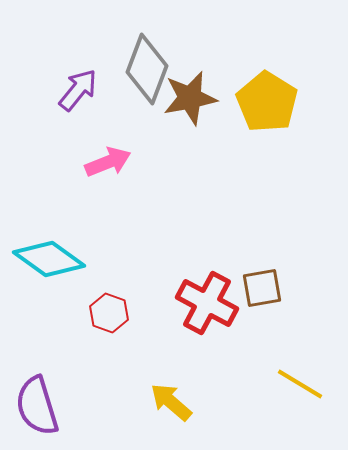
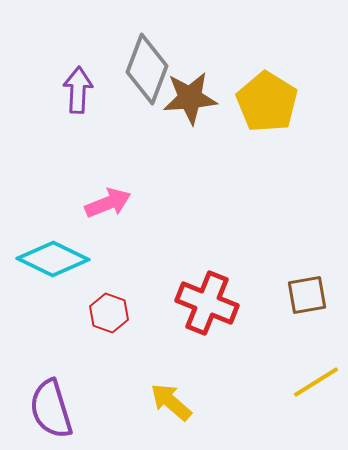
purple arrow: rotated 36 degrees counterclockwise
brown star: rotated 6 degrees clockwise
pink arrow: moved 41 px down
cyan diamond: moved 4 px right; rotated 10 degrees counterclockwise
brown square: moved 45 px right, 7 px down
red cross: rotated 6 degrees counterclockwise
yellow line: moved 16 px right, 2 px up; rotated 63 degrees counterclockwise
purple semicircle: moved 14 px right, 3 px down
